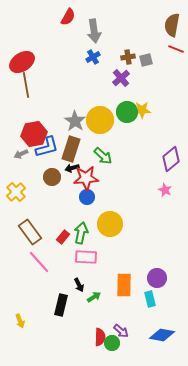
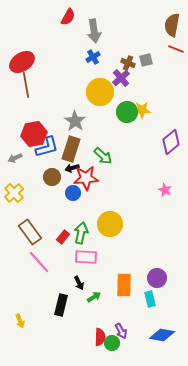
brown cross at (128, 57): moved 6 px down; rotated 32 degrees clockwise
yellow circle at (100, 120): moved 28 px up
gray arrow at (21, 154): moved 6 px left, 4 px down
purple diamond at (171, 159): moved 17 px up
yellow cross at (16, 192): moved 2 px left, 1 px down
blue circle at (87, 197): moved 14 px left, 4 px up
black arrow at (79, 285): moved 2 px up
purple arrow at (121, 331): rotated 21 degrees clockwise
